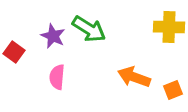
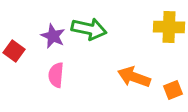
green arrow: rotated 20 degrees counterclockwise
red square: moved 1 px up
pink semicircle: moved 1 px left, 2 px up
